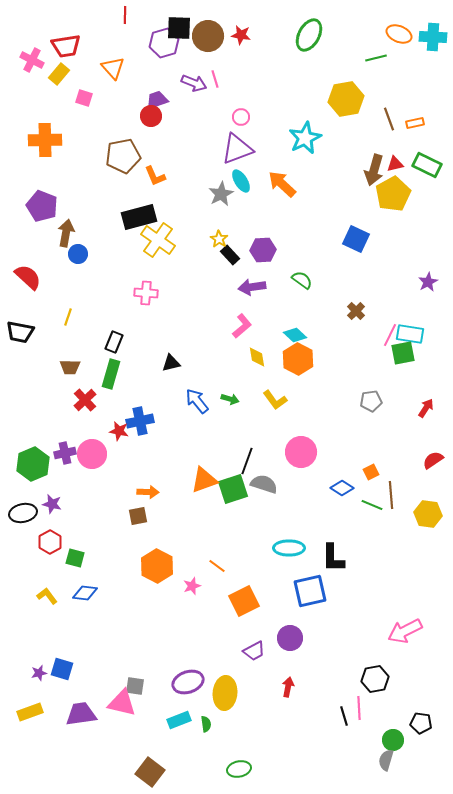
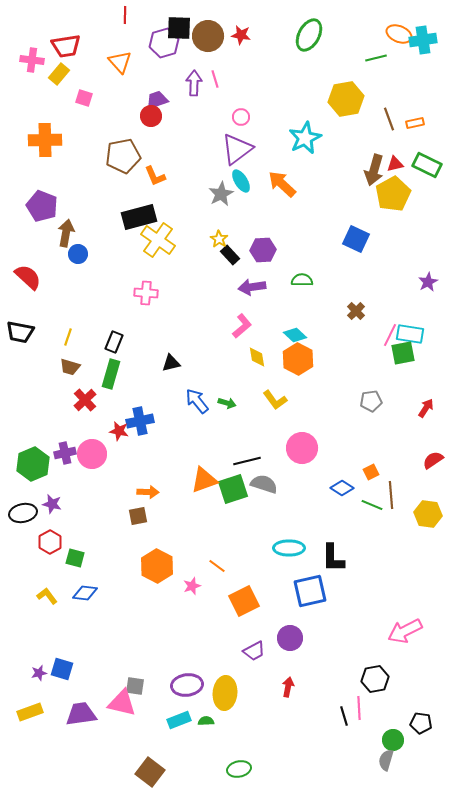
cyan cross at (433, 37): moved 10 px left, 3 px down; rotated 12 degrees counterclockwise
pink cross at (32, 60): rotated 20 degrees counterclockwise
orange triangle at (113, 68): moved 7 px right, 6 px up
purple arrow at (194, 83): rotated 110 degrees counterclockwise
purple triangle at (237, 149): rotated 16 degrees counterclockwise
green semicircle at (302, 280): rotated 35 degrees counterclockwise
yellow line at (68, 317): moved 20 px down
brown trapezoid at (70, 367): rotated 15 degrees clockwise
green arrow at (230, 399): moved 3 px left, 4 px down
pink circle at (301, 452): moved 1 px right, 4 px up
black line at (247, 461): rotated 56 degrees clockwise
purple ellipse at (188, 682): moved 1 px left, 3 px down; rotated 12 degrees clockwise
green semicircle at (206, 724): moved 3 px up; rotated 84 degrees counterclockwise
